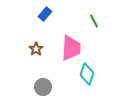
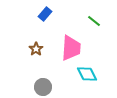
green line: rotated 24 degrees counterclockwise
cyan diamond: rotated 45 degrees counterclockwise
